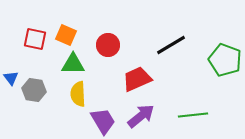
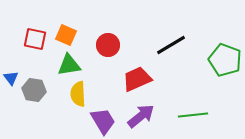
green triangle: moved 4 px left, 1 px down; rotated 10 degrees counterclockwise
